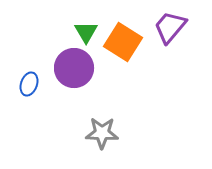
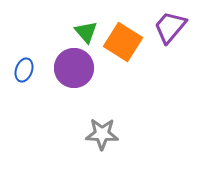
green triangle: rotated 10 degrees counterclockwise
blue ellipse: moved 5 px left, 14 px up
gray star: moved 1 px down
